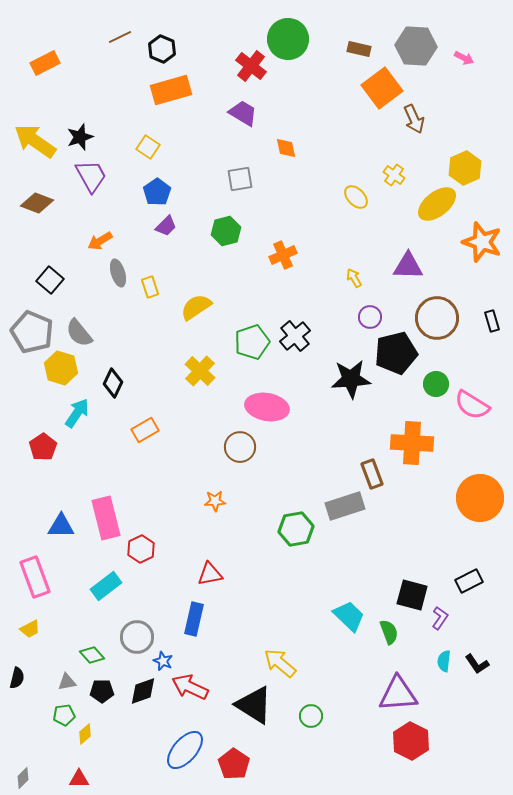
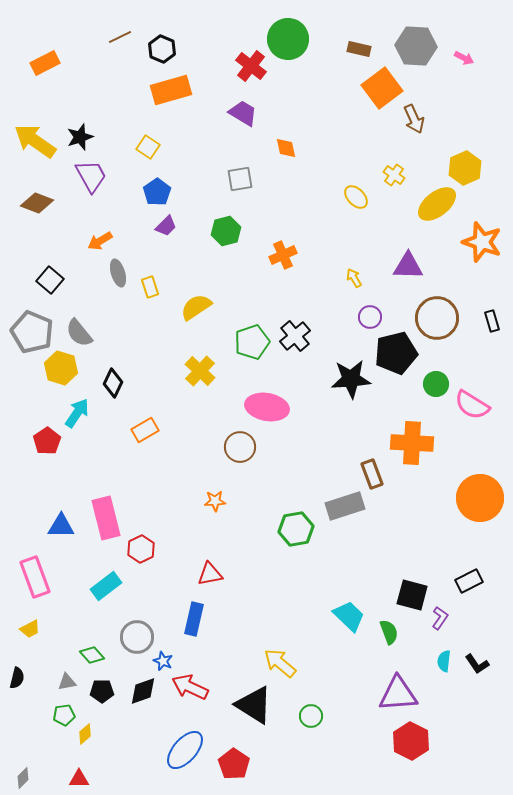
red pentagon at (43, 447): moved 4 px right, 6 px up
